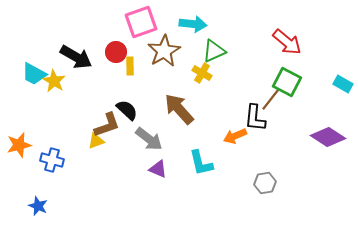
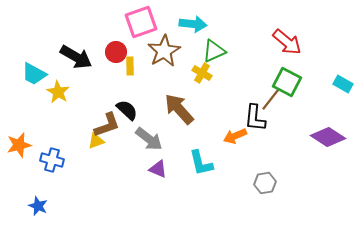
yellow star: moved 4 px right, 11 px down
